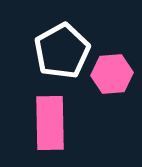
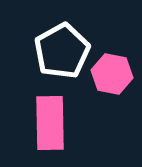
pink hexagon: rotated 15 degrees clockwise
